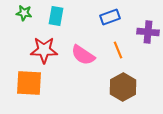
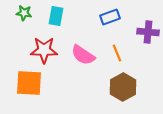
orange line: moved 1 px left, 3 px down
